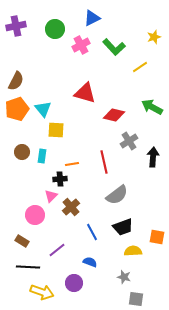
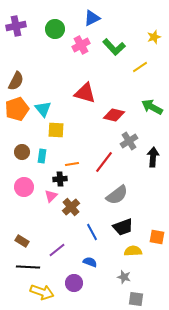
red line: rotated 50 degrees clockwise
pink circle: moved 11 px left, 28 px up
